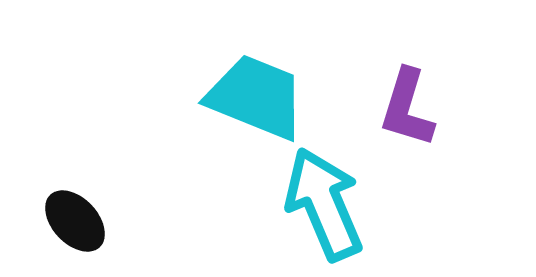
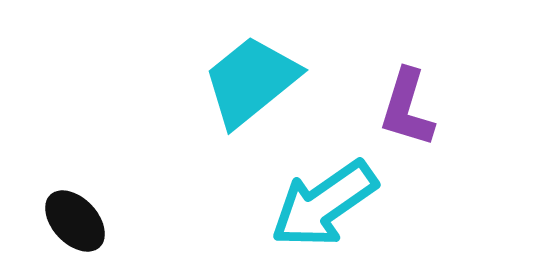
cyan trapezoid: moved 5 px left, 16 px up; rotated 61 degrees counterclockwise
cyan arrow: rotated 102 degrees counterclockwise
